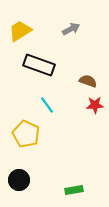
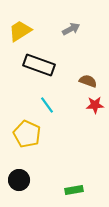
yellow pentagon: moved 1 px right
